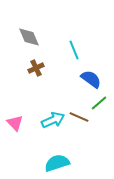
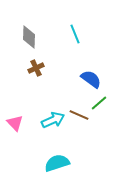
gray diamond: rotated 25 degrees clockwise
cyan line: moved 1 px right, 16 px up
brown line: moved 2 px up
